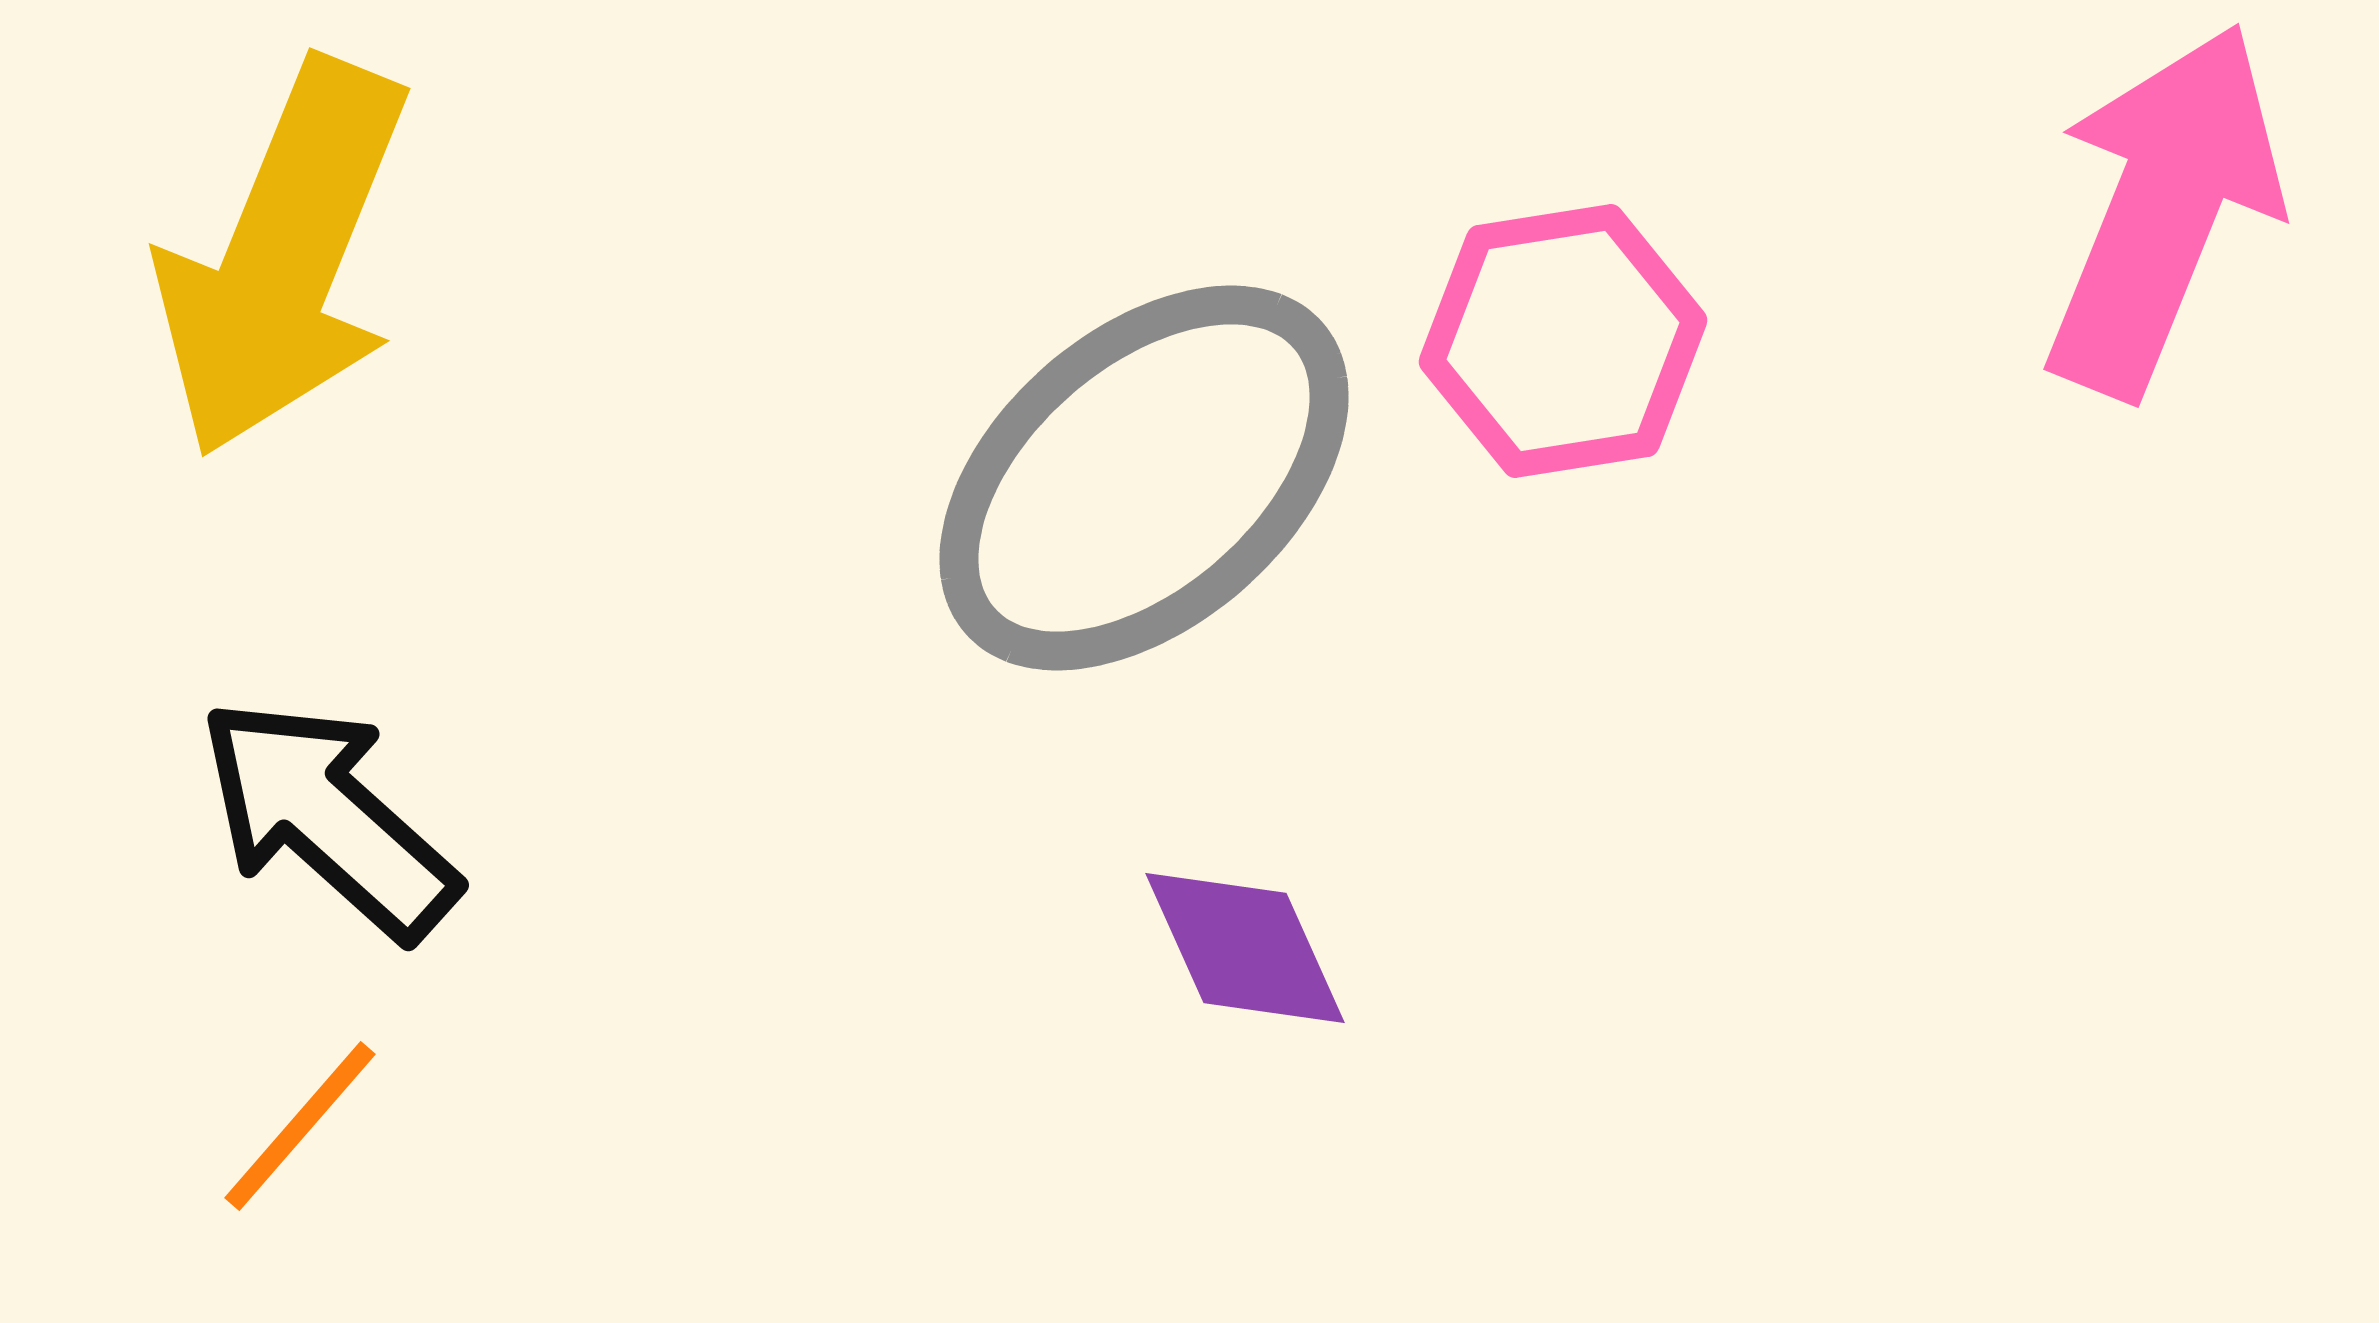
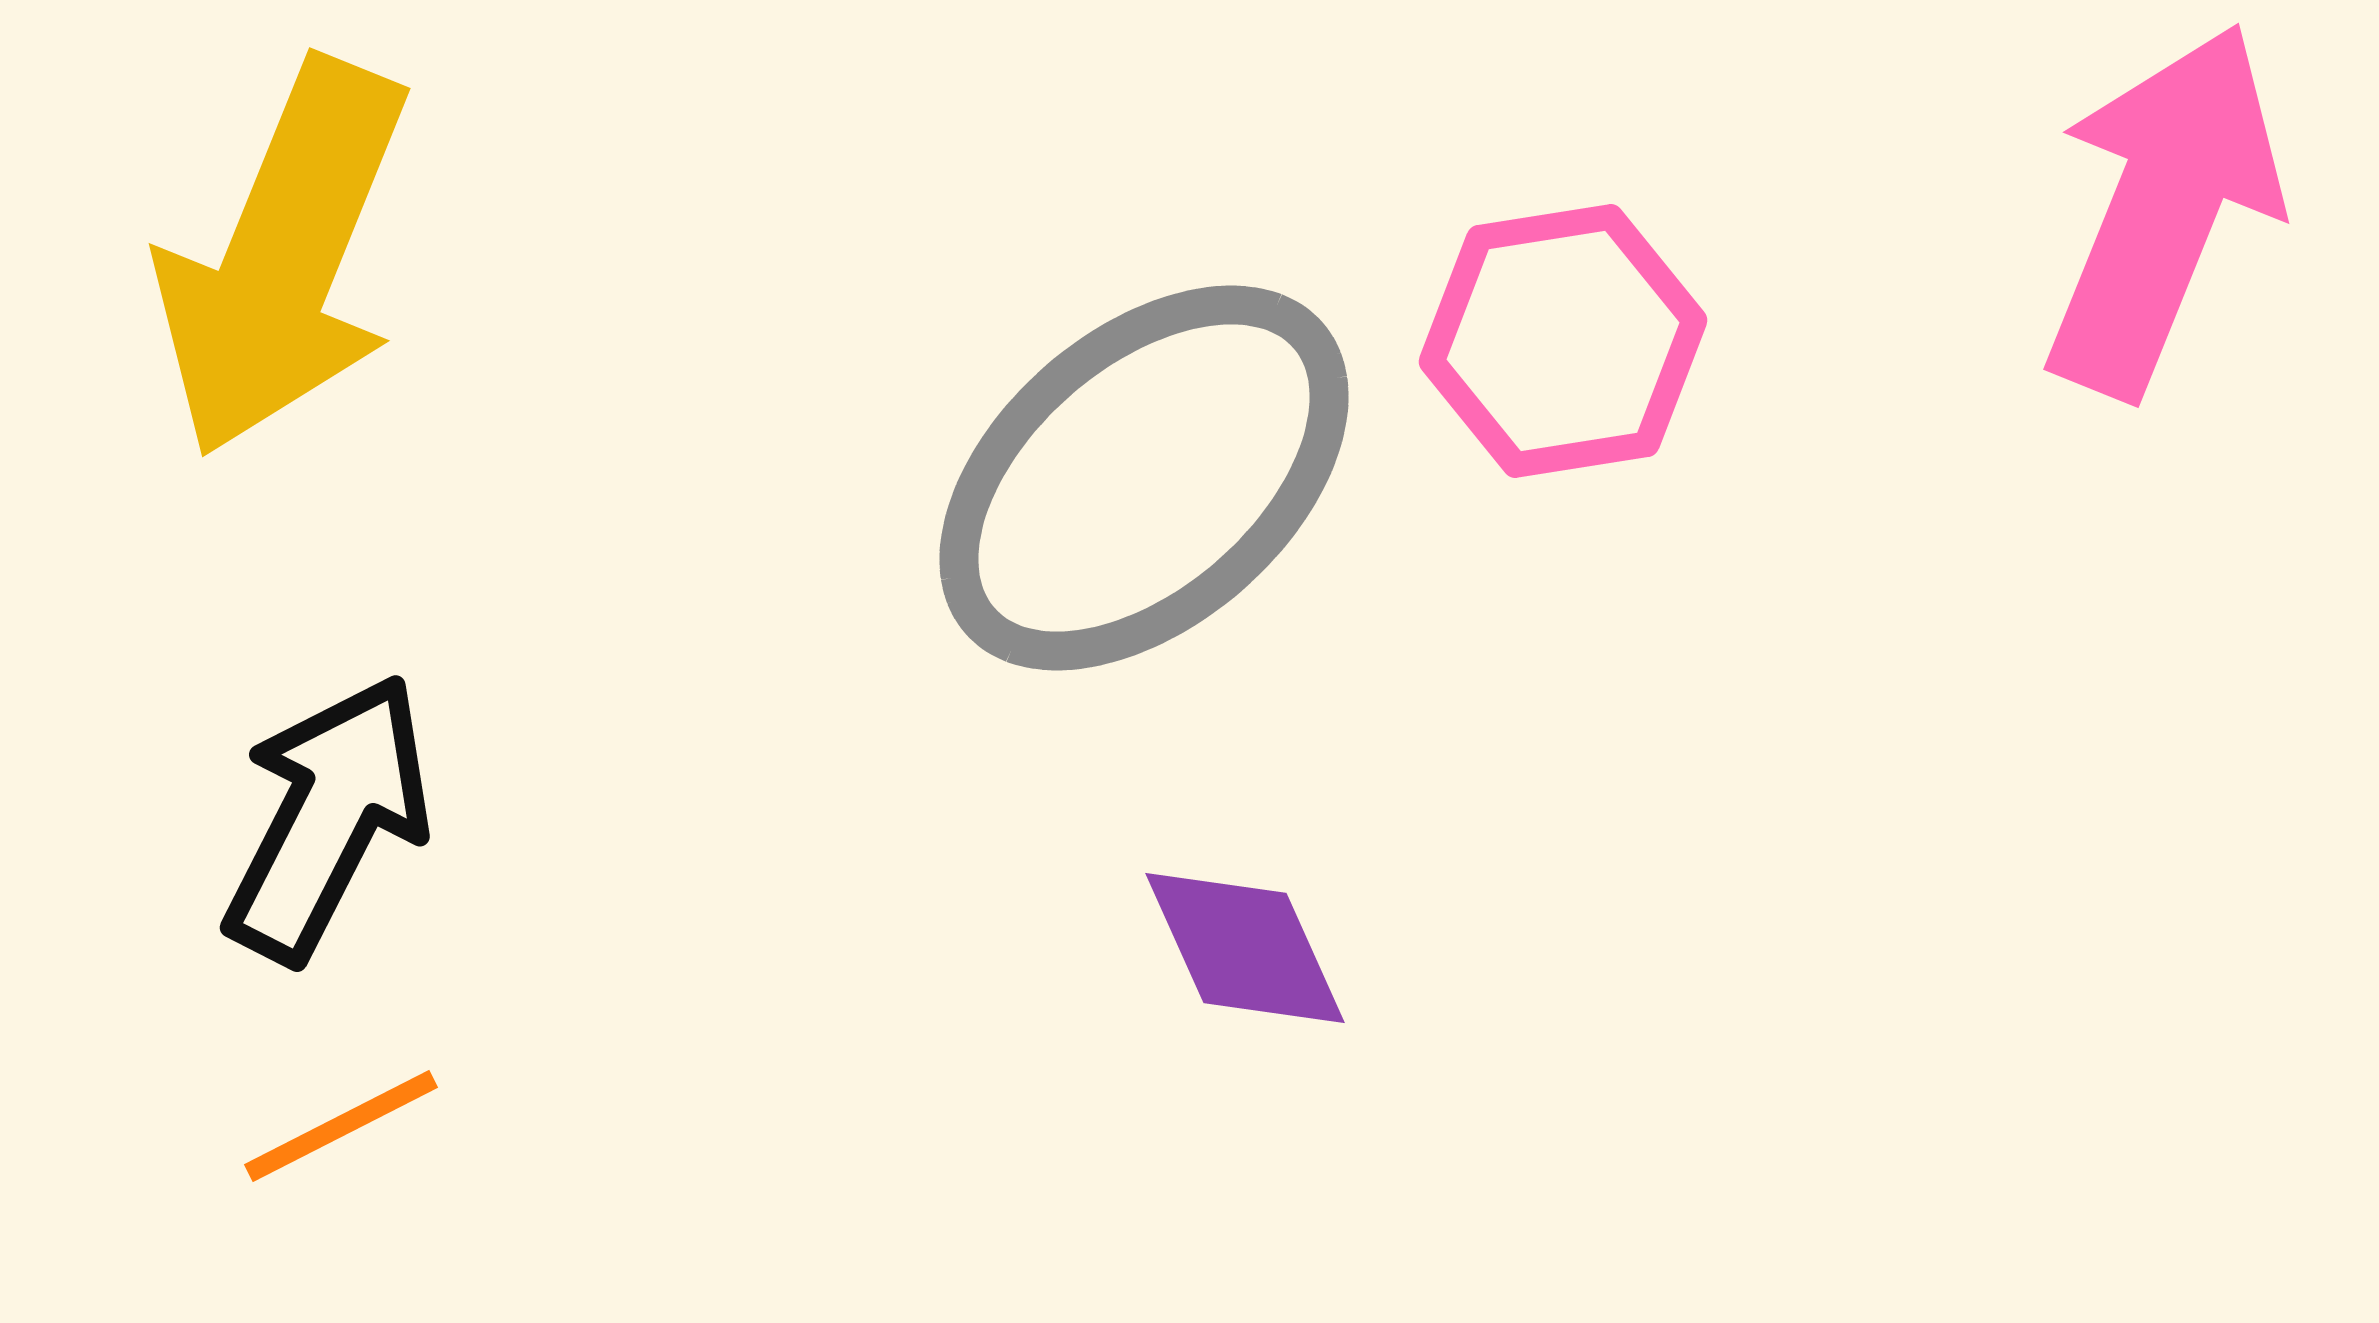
black arrow: rotated 75 degrees clockwise
orange line: moved 41 px right; rotated 22 degrees clockwise
